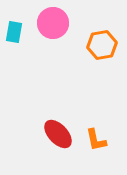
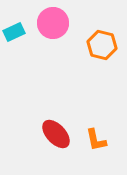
cyan rectangle: rotated 55 degrees clockwise
orange hexagon: rotated 24 degrees clockwise
red ellipse: moved 2 px left
